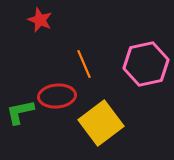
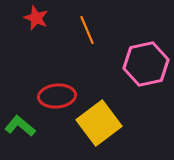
red star: moved 4 px left, 2 px up
orange line: moved 3 px right, 34 px up
green L-shape: moved 14 px down; rotated 52 degrees clockwise
yellow square: moved 2 px left
